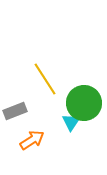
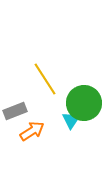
cyan triangle: moved 2 px up
orange arrow: moved 9 px up
